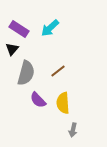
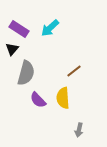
brown line: moved 16 px right
yellow semicircle: moved 5 px up
gray arrow: moved 6 px right
